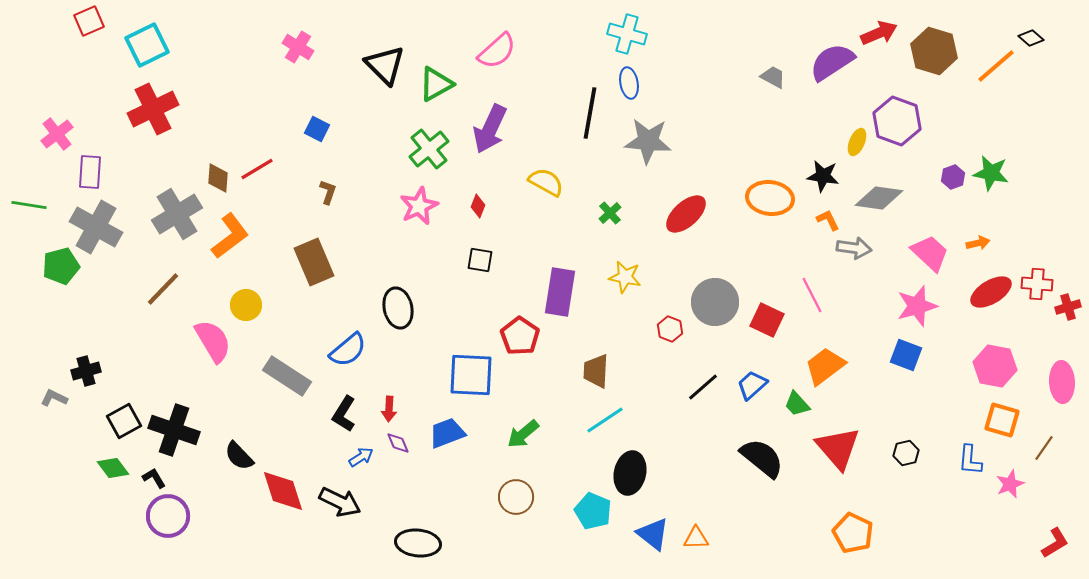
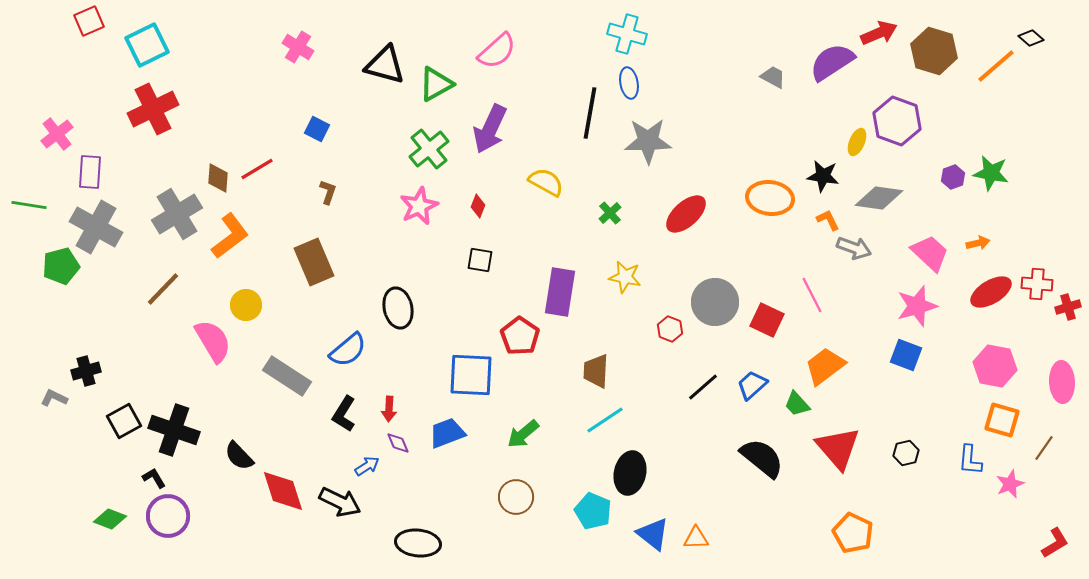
black triangle at (385, 65): rotated 30 degrees counterclockwise
gray star at (648, 141): rotated 6 degrees counterclockwise
gray arrow at (854, 248): rotated 12 degrees clockwise
blue arrow at (361, 457): moved 6 px right, 9 px down
green diamond at (113, 468): moved 3 px left, 51 px down; rotated 32 degrees counterclockwise
